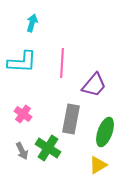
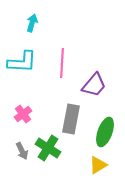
pink cross: rotated 18 degrees clockwise
